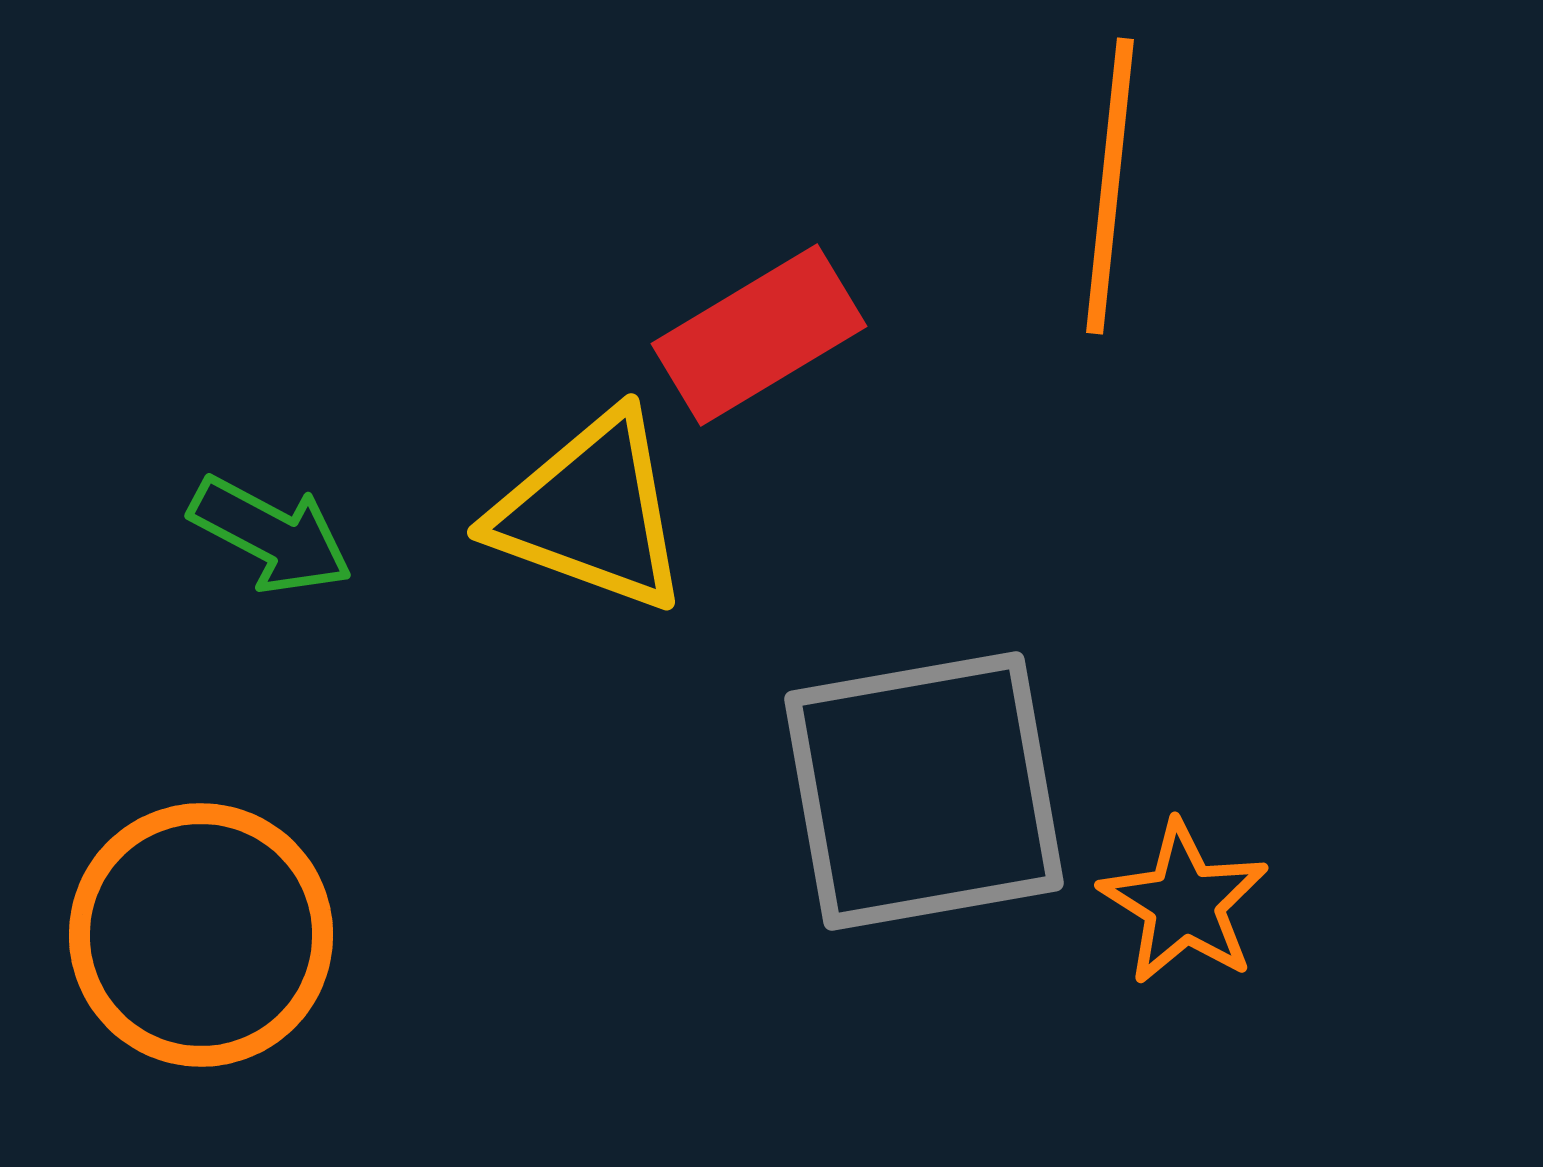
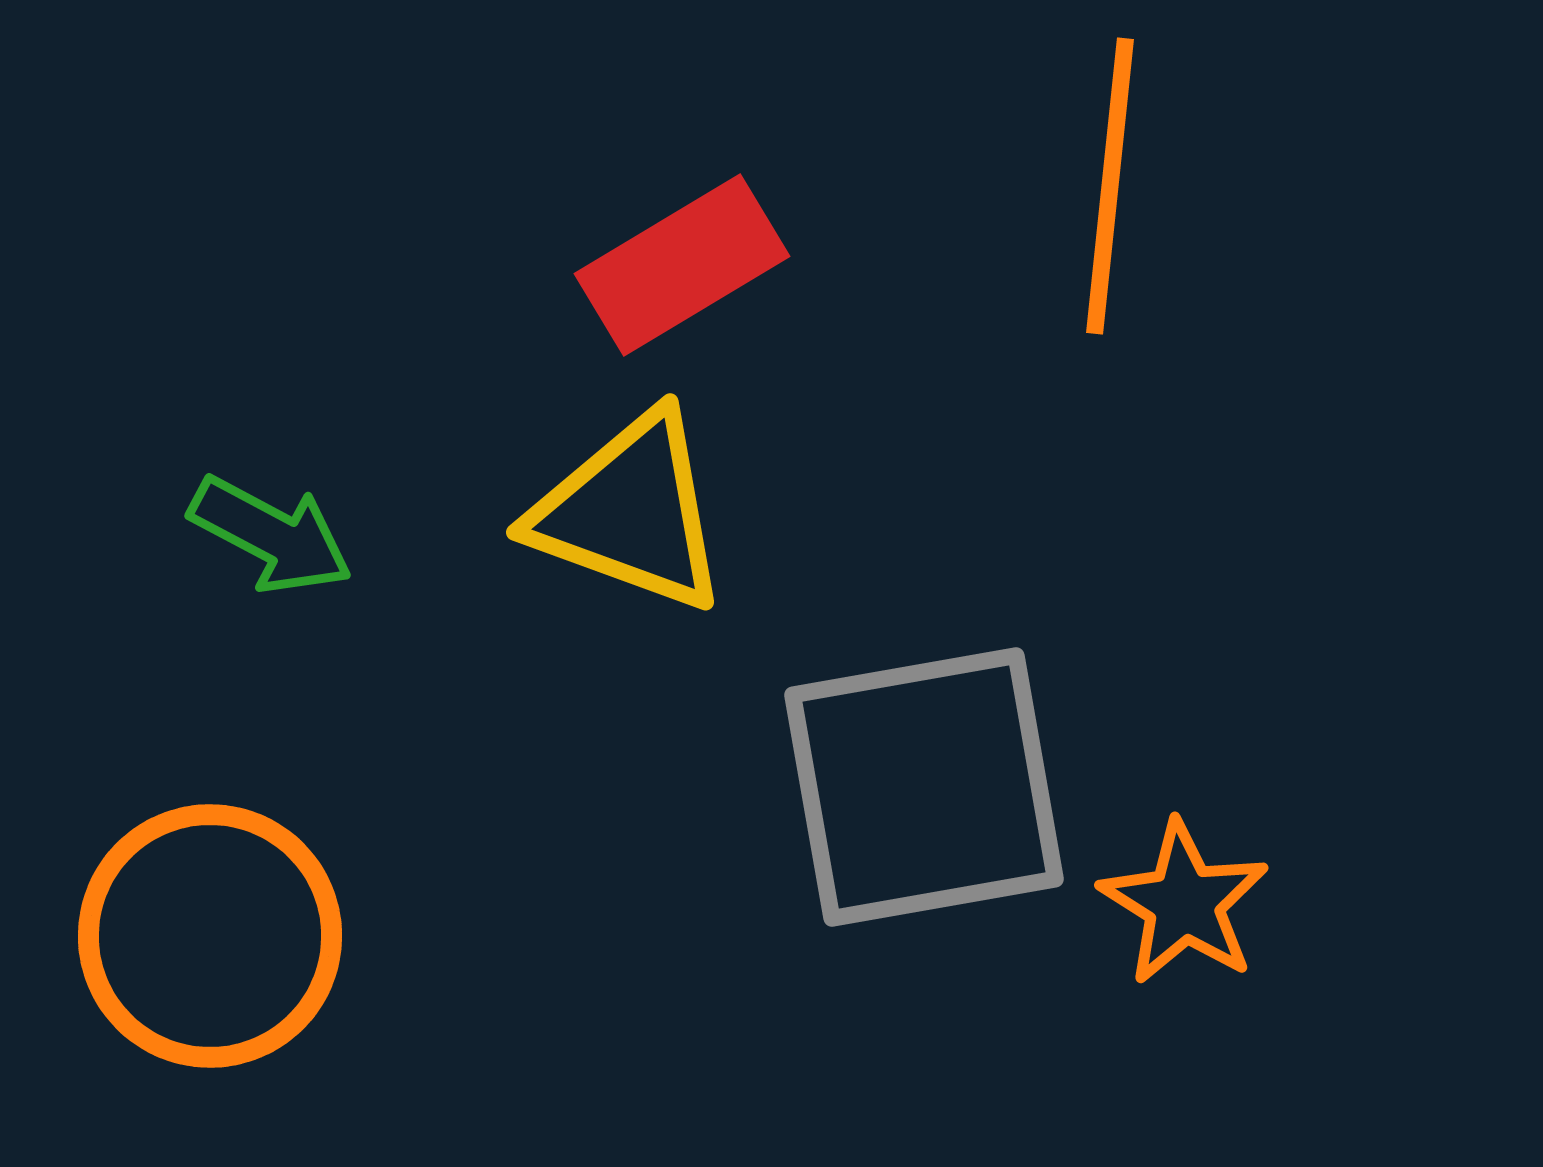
red rectangle: moved 77 px left, 70 px up
yellow triangle: moved 39 px right
gray square: moved 4 px up
orange circle: moved 9 px right, 1 px down
